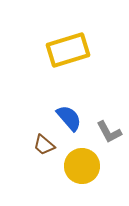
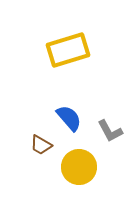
gray L-shape: moved 1 px right, 1 px up
brown trapezoid: moved 3 px left; rotated 10 degrees counterclockwise
yellow circle: moved 3 px left, 1 px down
